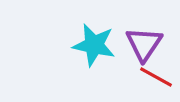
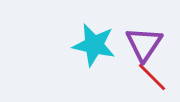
red line: moved 4 px left; rotated 16 degrees clockwise
